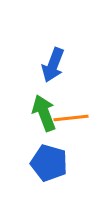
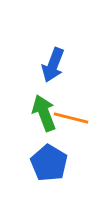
orange line: rotated 20 degrees clockwise
blue pentagon: rotated 15 degrees clockwise
